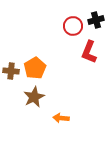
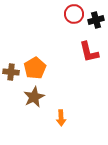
red circle: moved 1 px right, 12 px up
red L-shape: rotated 35 degrees counterclockwise
brown cross: moved 1 px down
orange arrow: rotated 98 degrees counterclockwise
